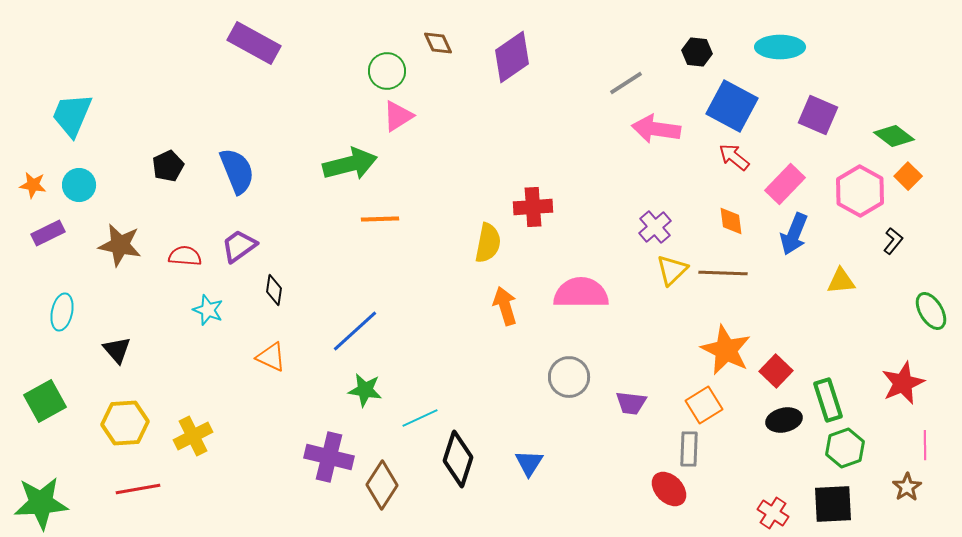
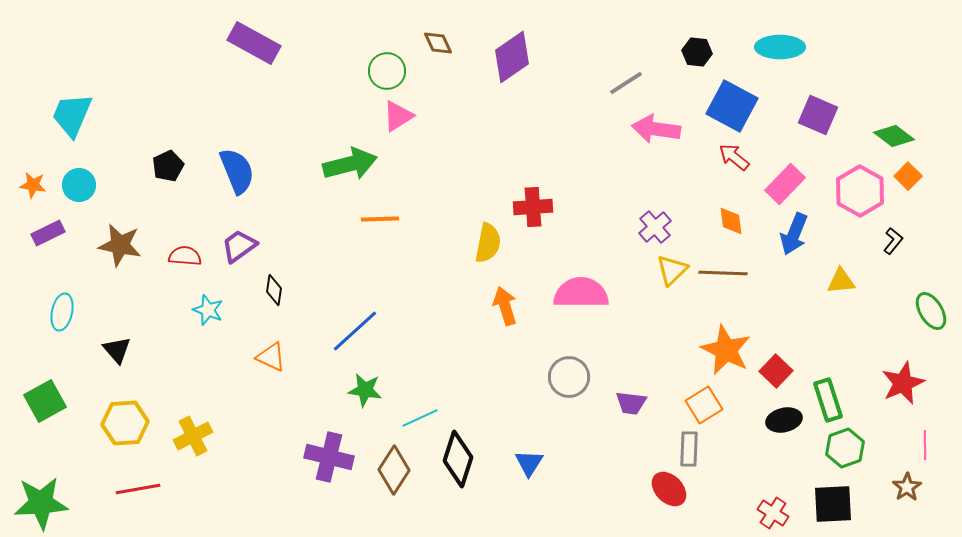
brown diamond at (382, 485): moved 12 px right, 15 px up
